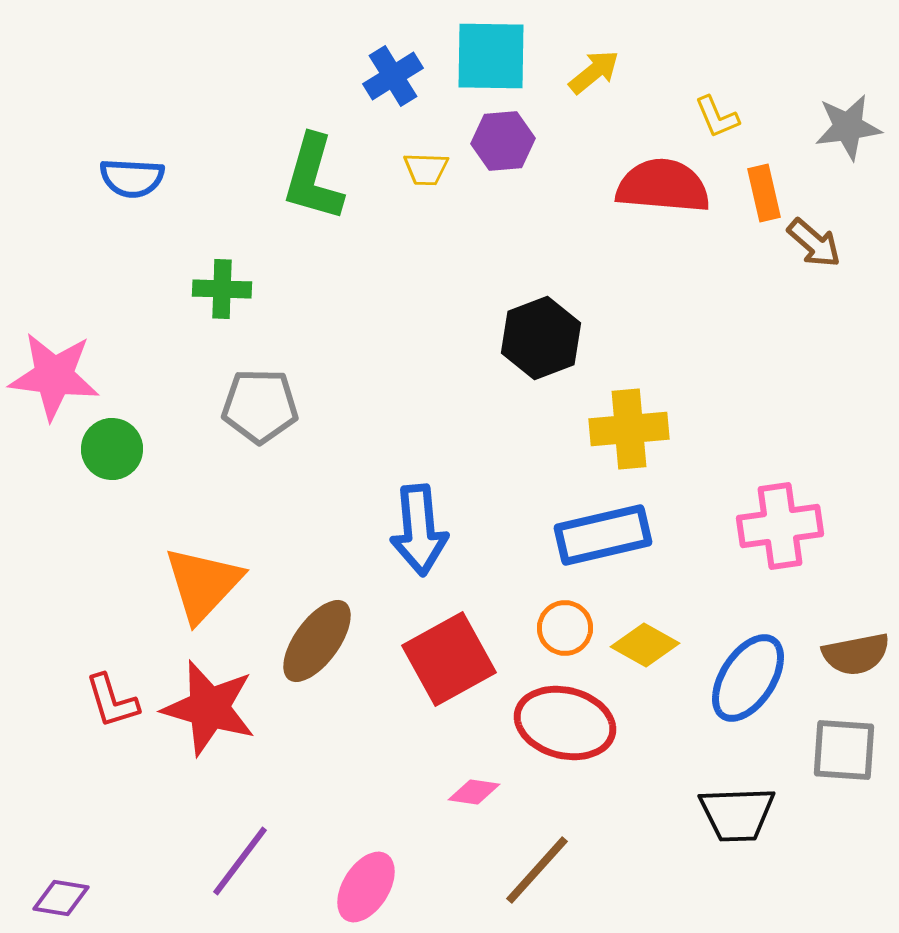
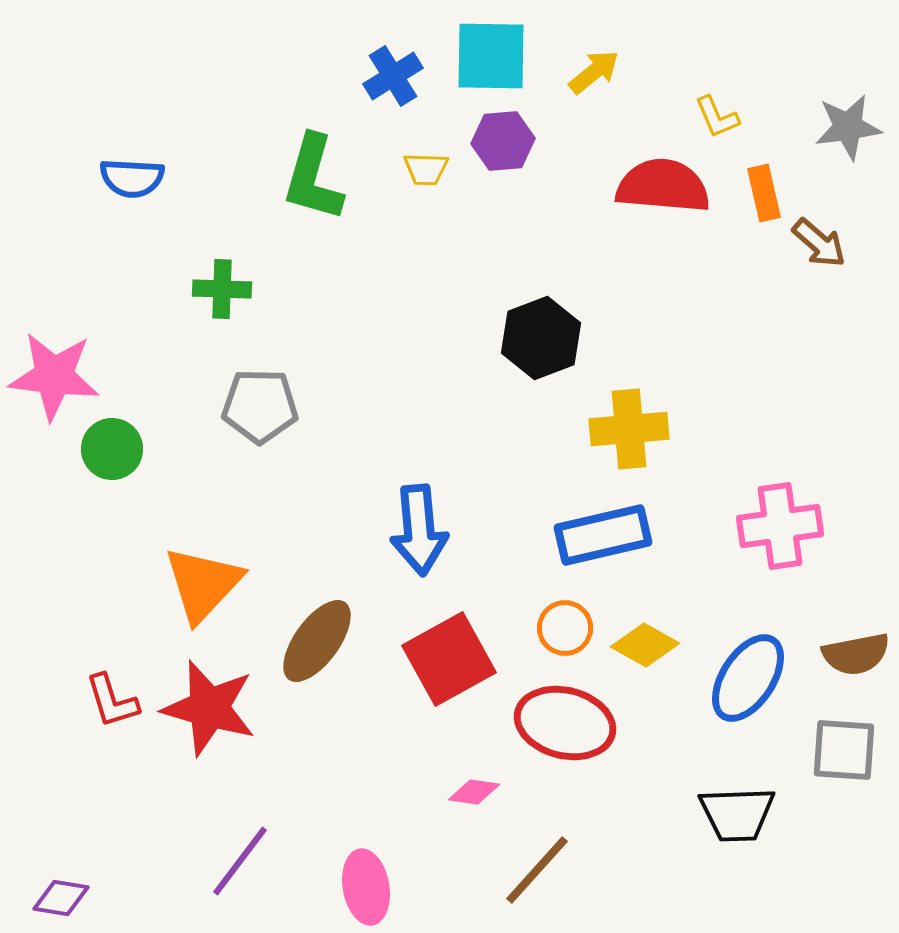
brown arrow: moved 5 px right
pink ellipse: rotated 42 degrees counterclockwise
